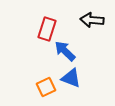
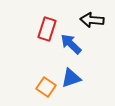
blue arrow: moved 6 px right, 7 px up
blue triangle: rotated 40 degrees counterclockwise
orange square: rotated 30 degrees counterclockwise
